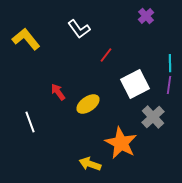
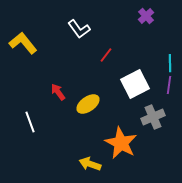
yellow L-shape: moved 3 px left, 4 px down
gray cross: rotated 20 degrees clockwise
